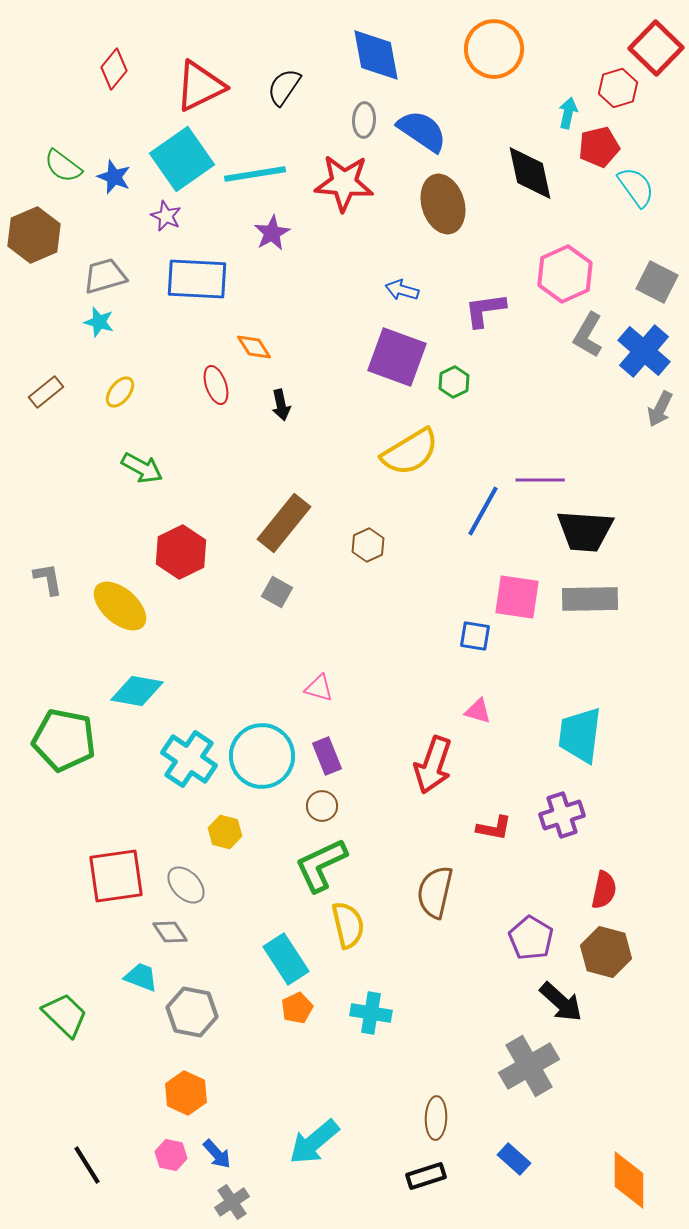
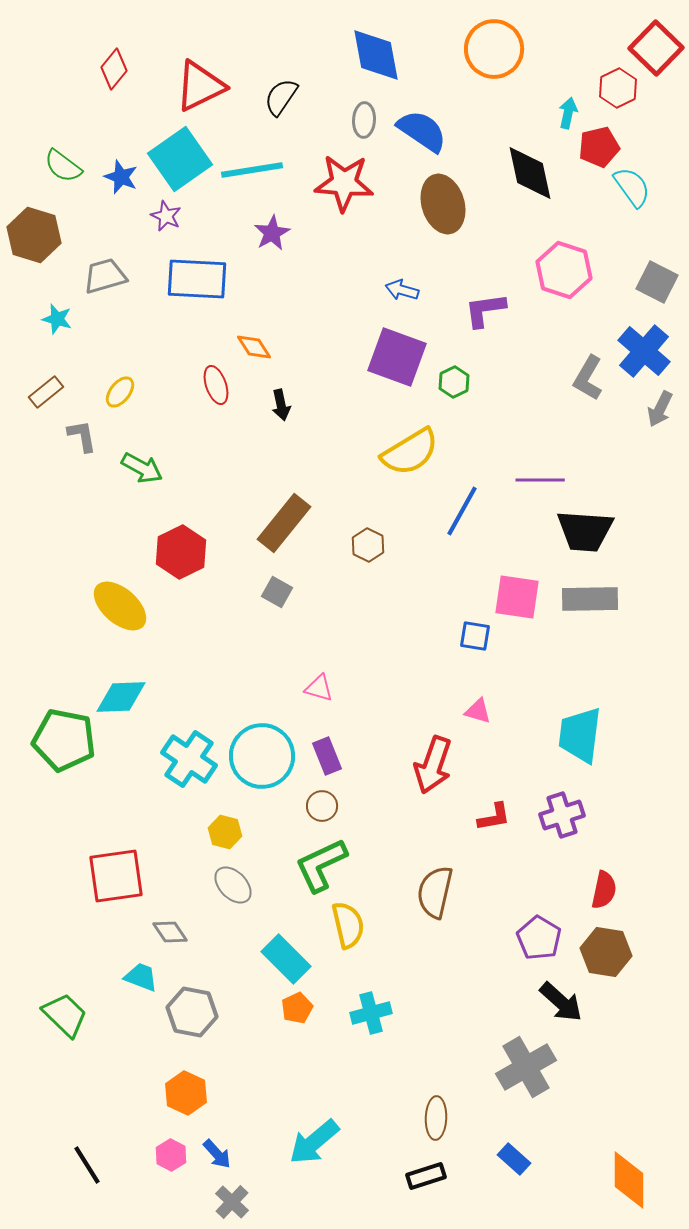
black semicircle at (284, 87): moved 3 px left, 10 px down
red hexagon at (618, 88): rotated 9 degrees counterclockwise
cyan square at (182, 159): moved 2 px left
cyan line at (255, 174): moved 3 px left, 4 px up
blue star at (114, 177): moved 7 px right
cyan semicircle at (636, 187): moved 4 px left
brown hexagon at (34, 235): rotated 20 degrees counterclockwise
pink hexagon at (565, 274): moved 1 px left, 4 px up; rotated 18 degrees counterclockwise
cyan star at (99, 322): moved 42 px left, 3 px up
gray L-shape at (588, 335): moved 43 px down
blue line at (483, 511): moved 21 px left
brown hexagon at (368, 545): rotated 8 degrees counterclockwise
gray L-shape at (48, 579): moved 34 px right, 143 px up
cyan diamond at (137, 691): moved 16 px left, 6 px down; rotated 12 degrees counterclockwise
red L-shape at (494, 828): moved 11 px up; rotated 21 degrees counterclockwise
gray ellipse at (186, 885): moved 47 px right
purple pentagon at (531, 938): moved 8 px right
brown hexagon at (606, 952): rotated 6 degrees counterclockwise
cyan rectangle at (286, 959): rotated 12 degrees counterclockwise
cyan cross at (371, 1013): rotated 24 degrees counterclockwise
gray cross at (529, 1066): moved 3 px left, 1 px down
pink hexagon at (171, 1155): rotated 16 degrees clockwise
gray cross at (232, 1202): rotated 12 degrees counterclockwise
